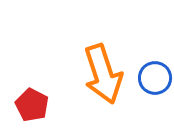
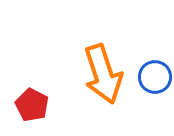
blue circle: moved 1 px up
